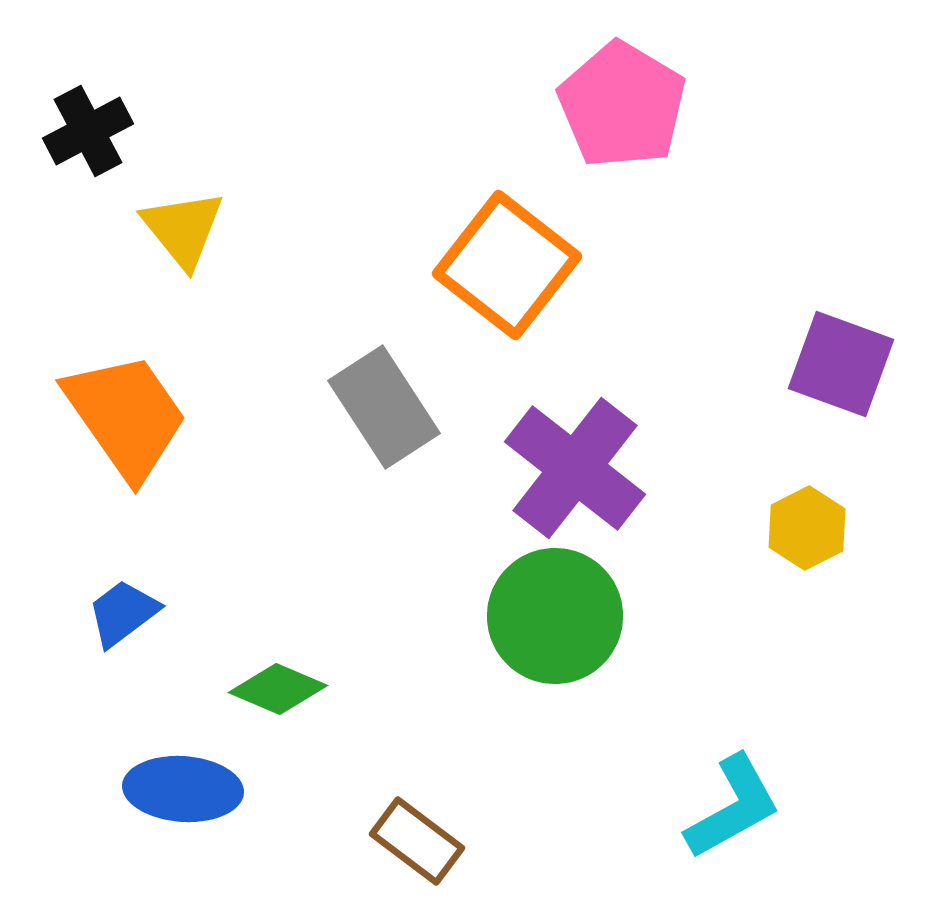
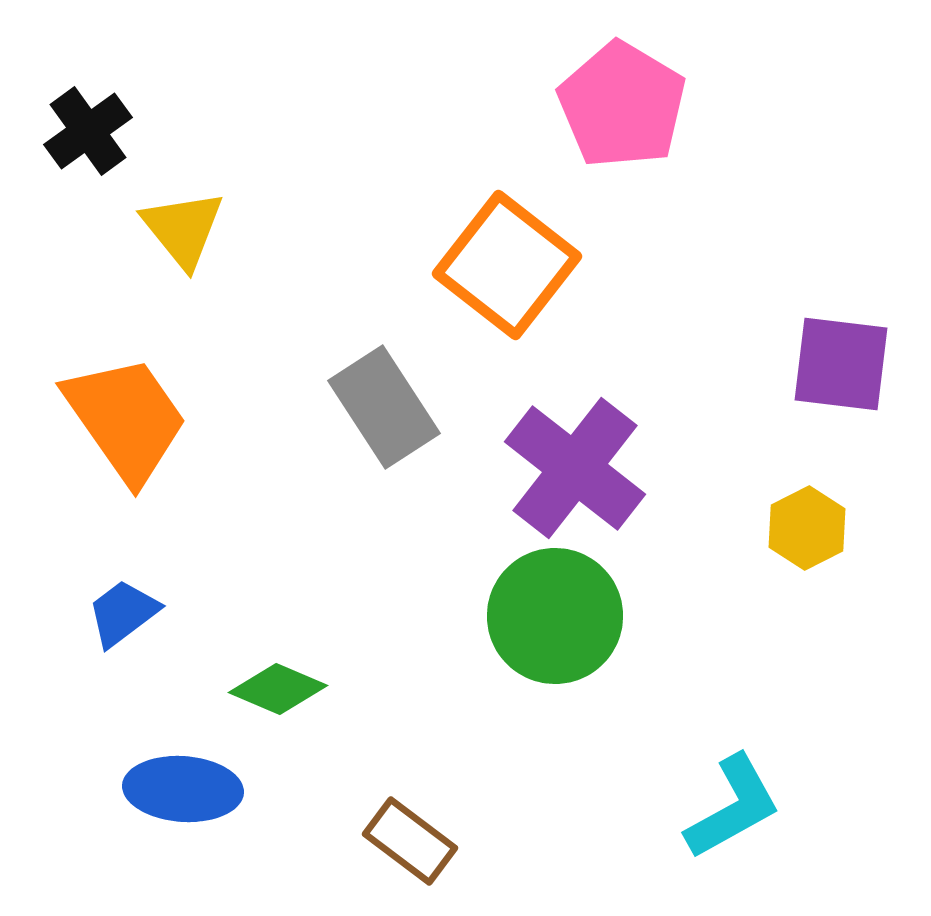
black cross: rotated 8 degrees counterclockwise
purple square: rotated 13 degrees counterclockwise
orange trapezoid: moved 3 px down
brown rectangle: moved 7 px left
